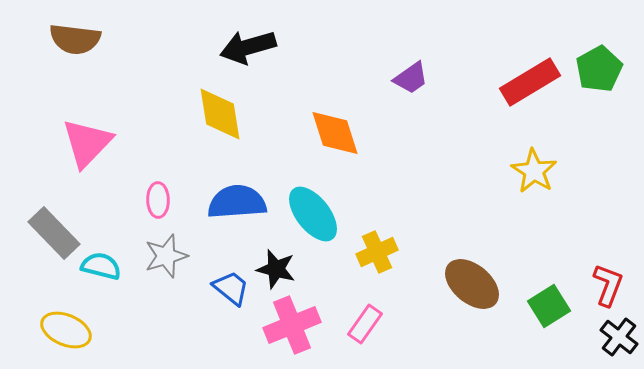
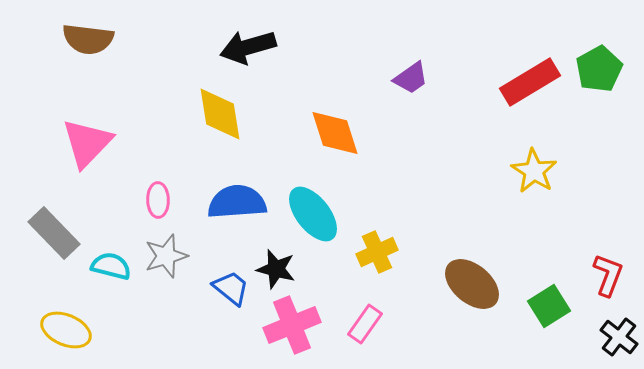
brown semicircle: moved 13 px right
cyan semicircle: moved 10 px right
red L-shape: moved 10 px up
